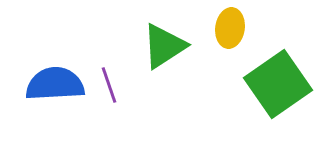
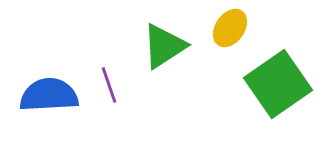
yellow ellipse: rotated 27 degrees clockwise
blue semicircle: moved 6 px left, 11 px down
